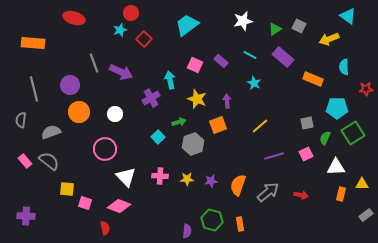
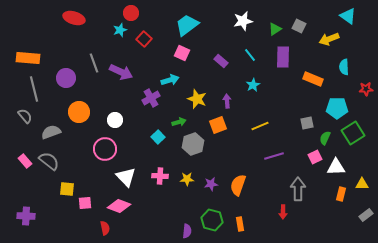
orange rectangle at (33, 43): moved 5 px left, 15 px down
cyan line at (250, 55): rotated 24 degrees clockwise
purple rectangle at (283, 57): rotated 50 degrees clockwise
pink square at (195, 65): moved 13 px left, 12 px up
cyan arrow at (170, 80): rotated 84 degrees clockwise
cyan star at (254, 83): moved 1 px left, 2 px down; rotated 16 degrees clockwise
purple circle at (70, 85): moved 4 px left, 7 px up
white circle at (115, 114): moved 6 px down
gray semicircle at (21, 120): moved 4 px right, 4 px up; rotated 133 degrees clockwise
yellow line at (260, 126): rotated 18 degrees clockwise
pink square at (306, 154): moved 9 px right, 3 px down
purple star at (211, 181): moved 3 px down
gray arrow at (268, 192): moved 30 px right, 3 px up; rotated 50 degrees counterclockwise
red arrow at (301, 195): moved 18 px left, 17 px down; rotated 80 degrees clockwise
pink square at (85, 203): rotated 24 degrees counterclockwise
